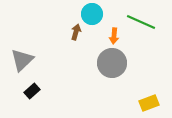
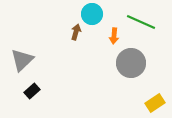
gray circle: moved 19 px right
yellow rectangle: moved 6 px right; rotated 12 degrees counterclockwise
